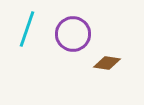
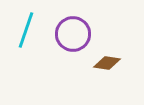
cyan line: moved 1 px left, 1 px down
